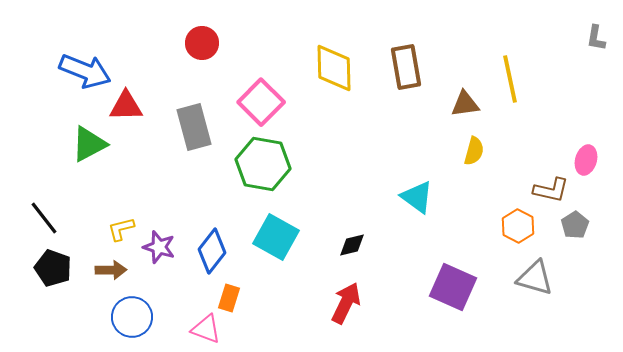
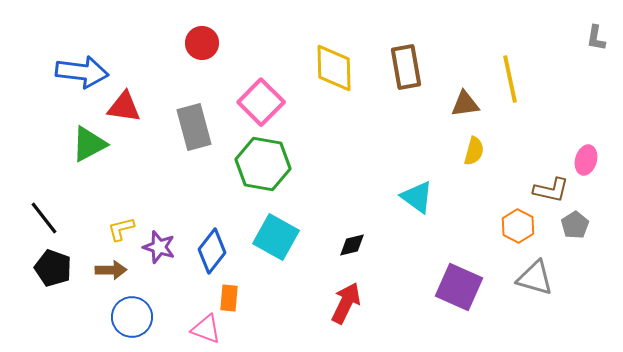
blue arrow: moved 3 px left, 1 px down; rotated 15 degrees counterclockwise
red triangle: moved 2 px left, 1 px down; rotated 9 degrees clockwise
purple square: moved 6 px right
orange rectangle: rotated 12 degrees counterclockwise
